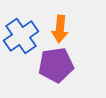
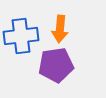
blue cross: rotated 28 degrees clockwise
